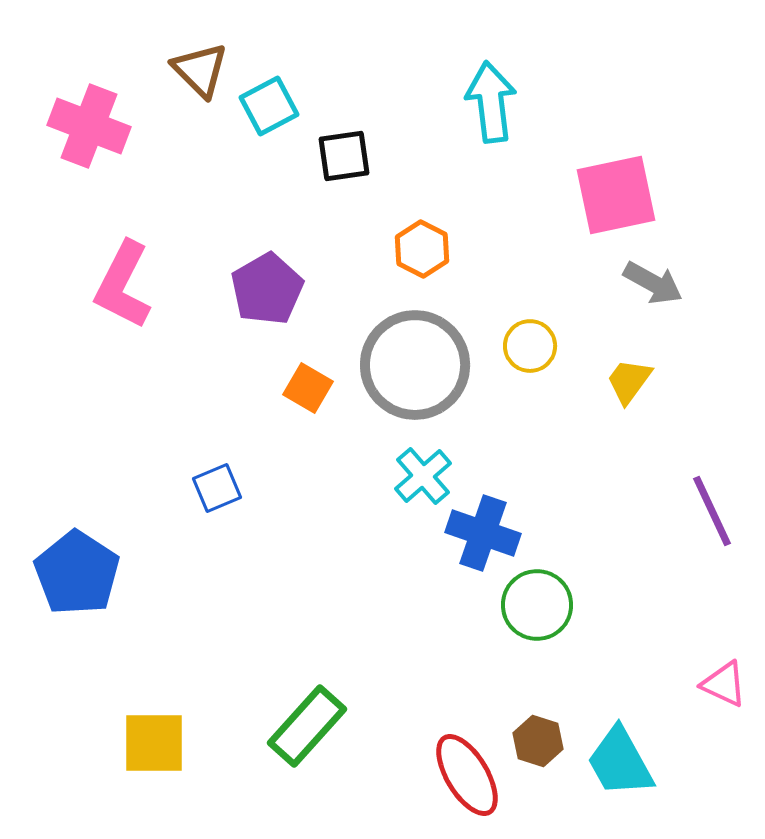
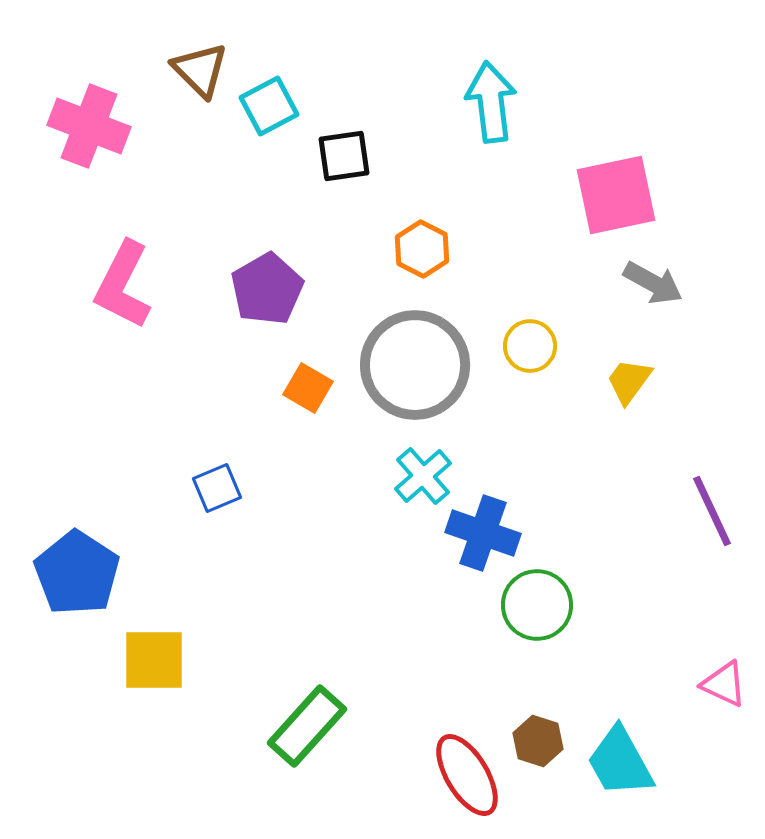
yellow square: moved 83 px up
